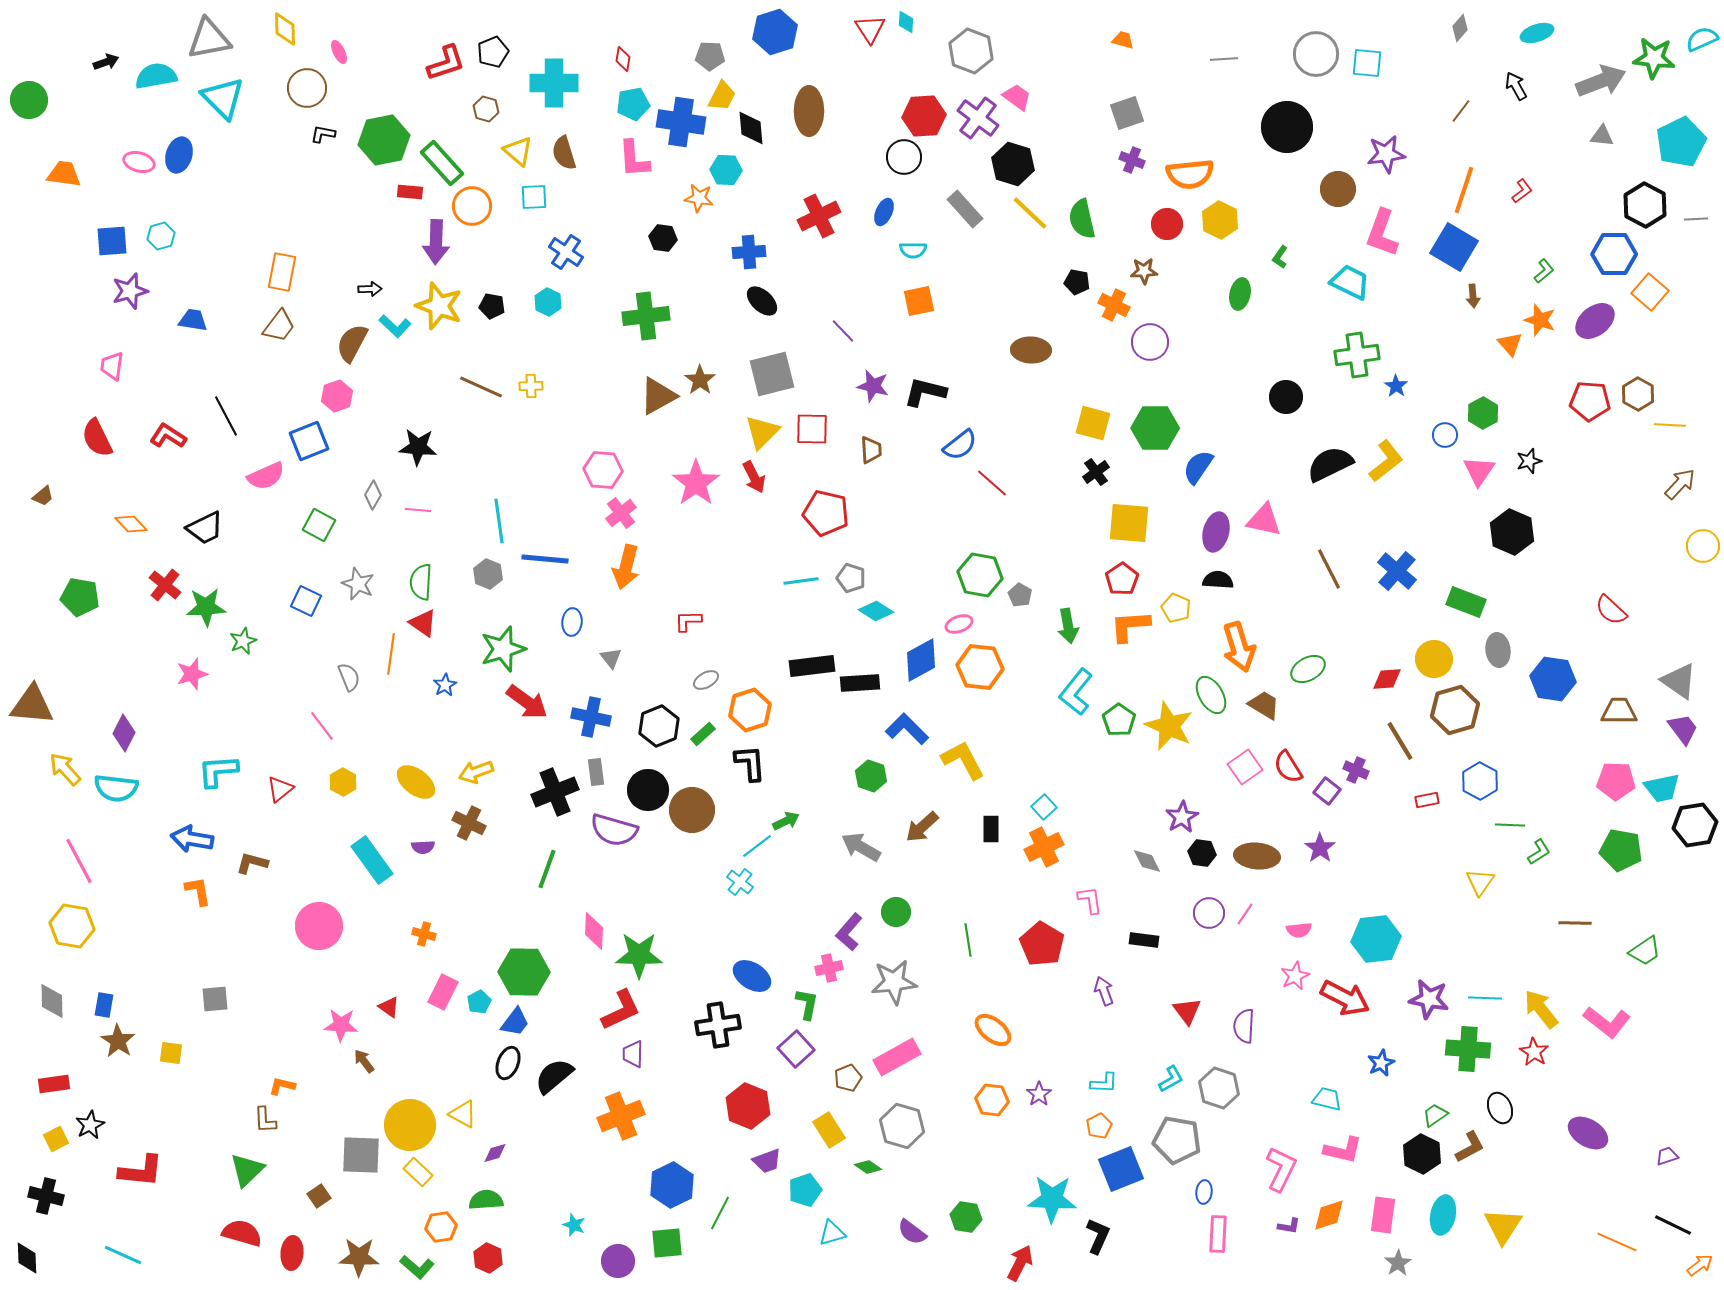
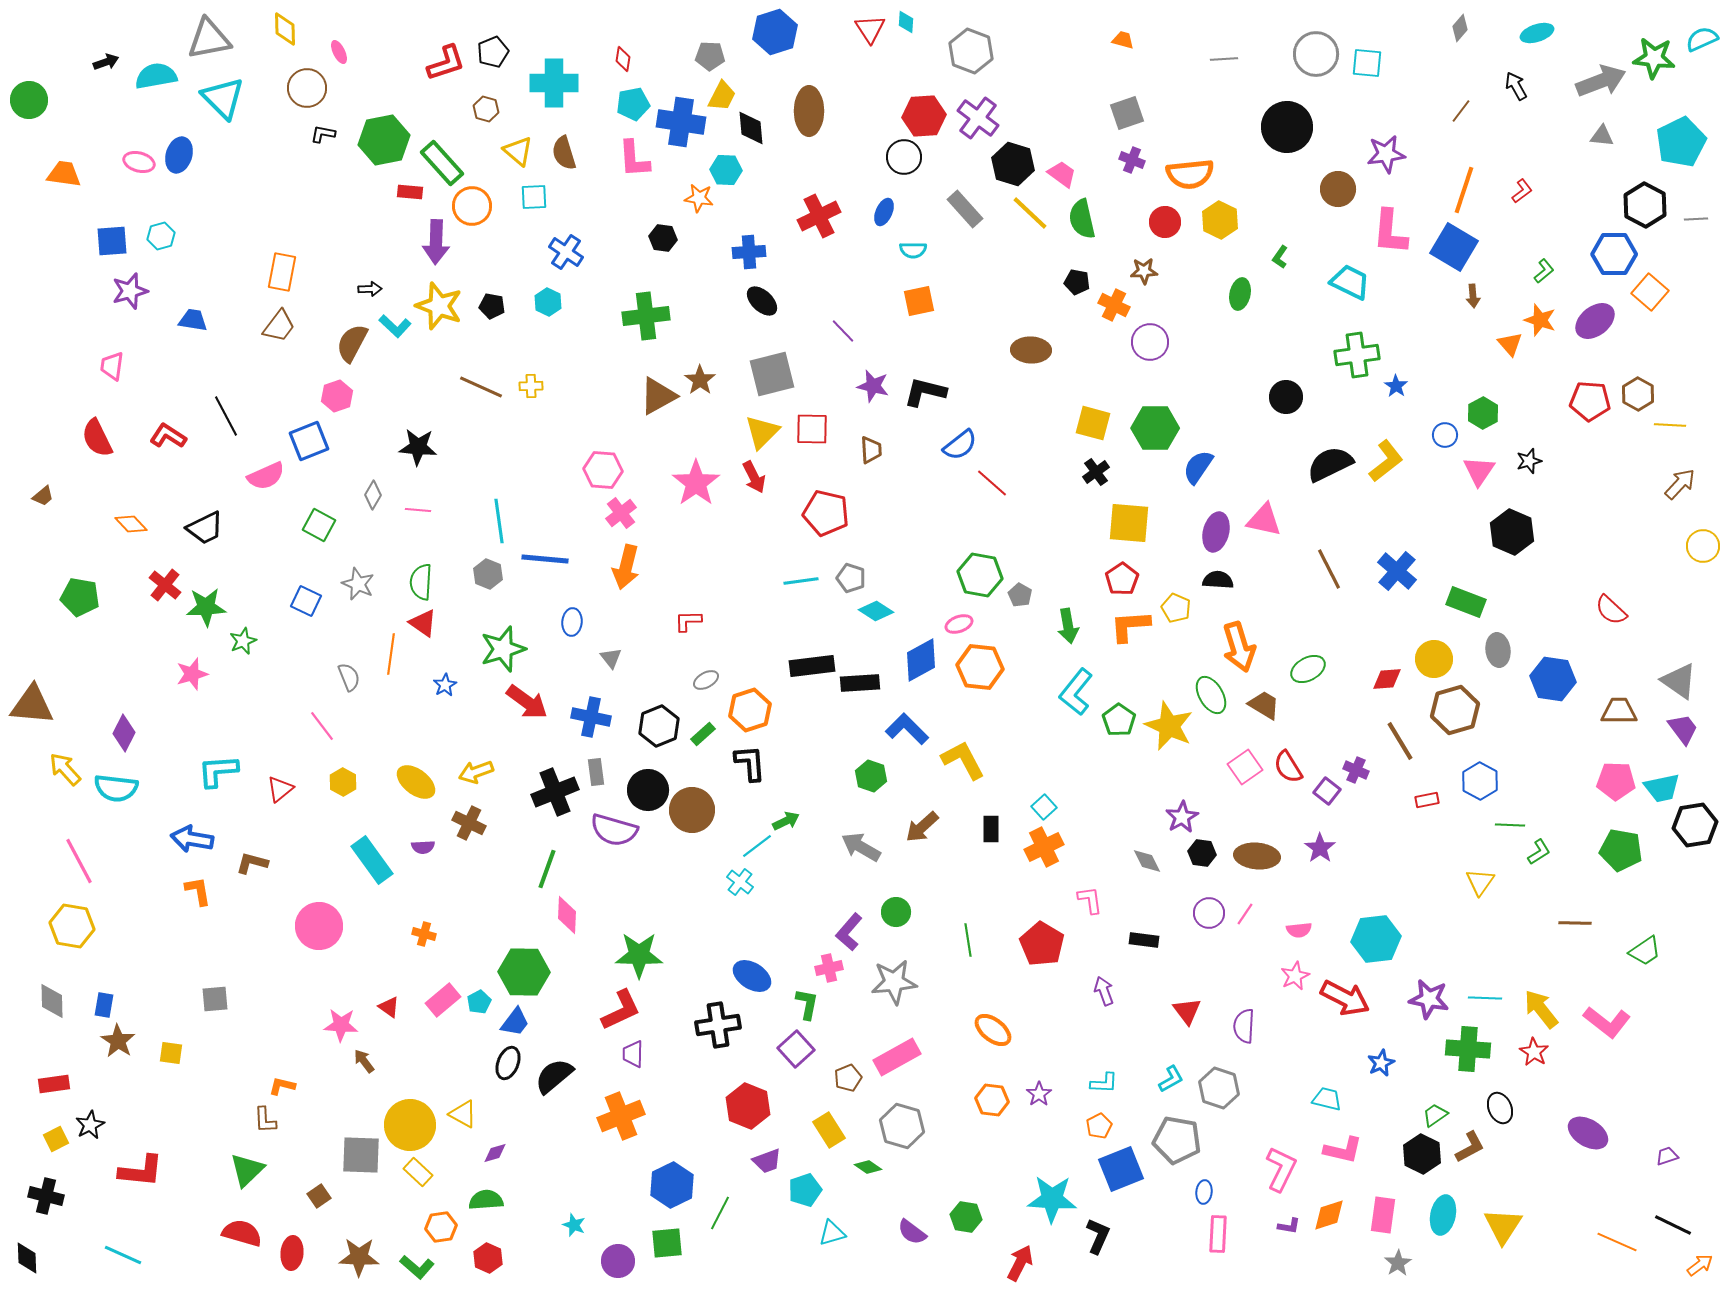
pink trapezoid at (1017, 97): moved 45 px right, 77 px down
red circle at (1167, 224): moved 2 px left, 2 px up
pink L-shape at (1382, 233): moved 8 px right, 1 px up; rotated 15 degrees counterclockwise
pink diamond at (594, 931): moved 27 px left, 16 px up
pink rectangle at (443, 992): moved 8 px down; rotated 24 degrees clockwise
